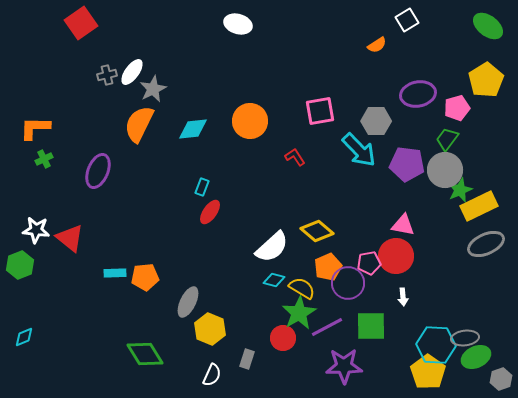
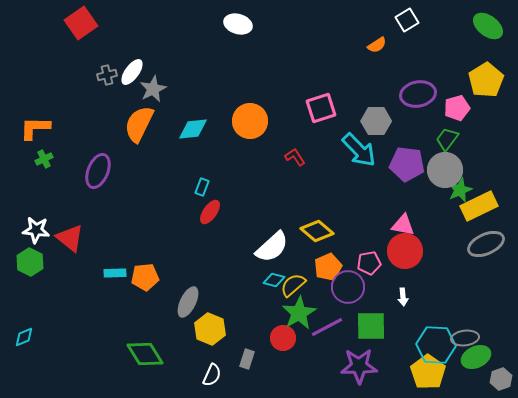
pink square at (320, 111): moved 1 px right, 3 px up; rotated 8 degrees counterclockwise
red circle at (396, 256): moved 9 px right, 5 px up
green hexagon at (20, 265): moved 10 px right, 3 px up; rotated 12 degrees counterclockwise
purple circle at (348, 283): moved 4 px down
yellow semicircle at (302, 288): moved 9 px left, 3 px up; rotated 72 degrees counterclockwise
purple star at (344, 366): moved 15 px right
